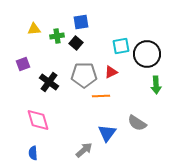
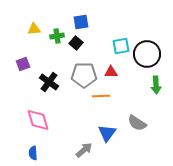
red triangle: rotated 24 degrees clockwise
